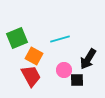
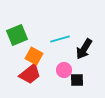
green square: moved 3 px up
black arrow: moved 4 px left, 10 px up
red trapezoid: moved 1 px left, 2 px up; rotated 80 degrees clockwise
